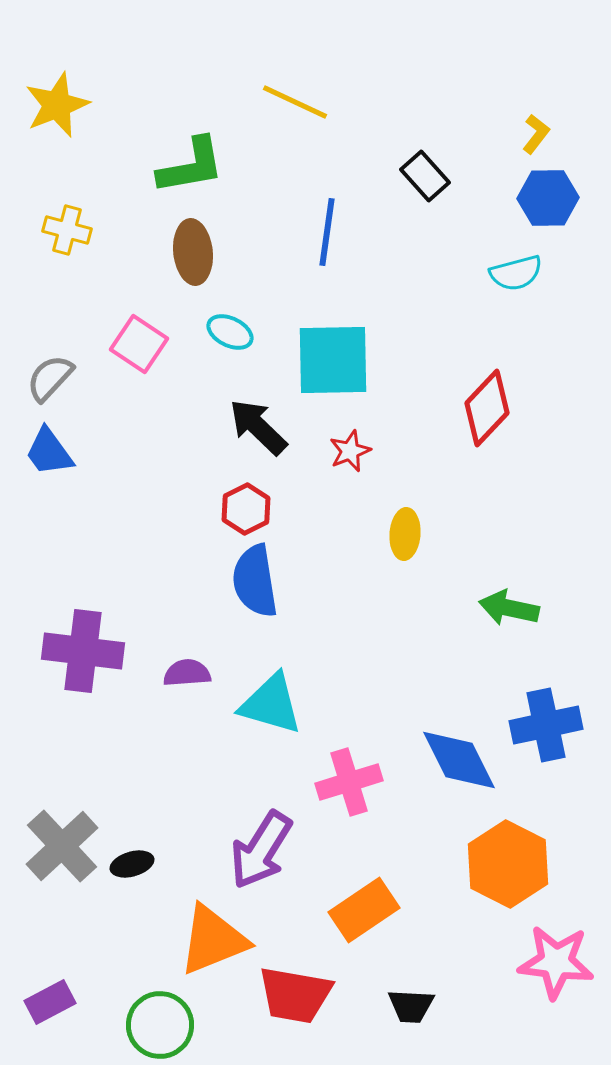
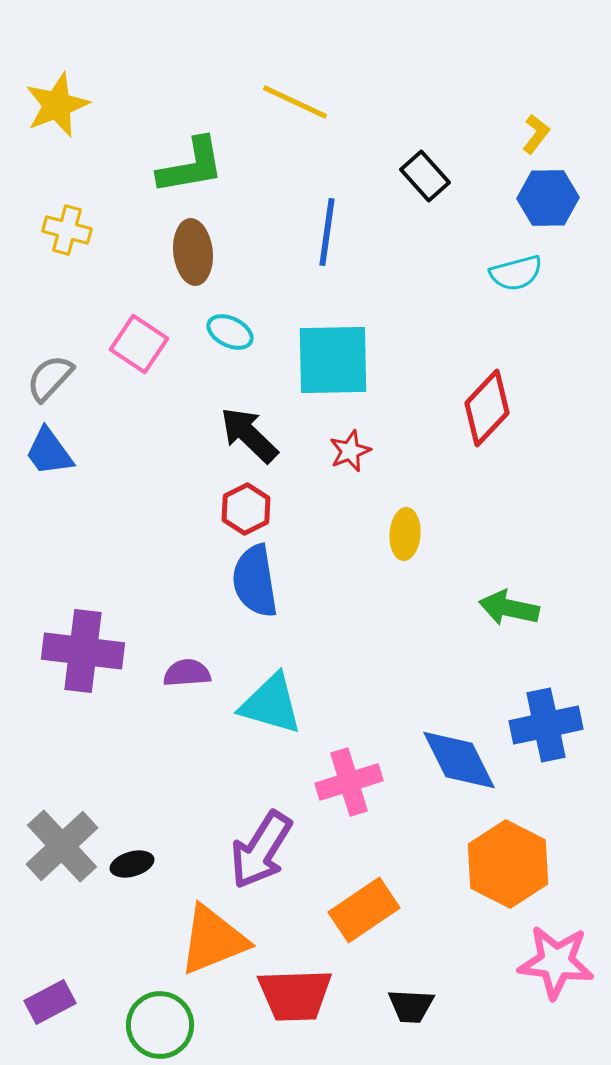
black arrow: moved 9 px left, 8 px down
red trapezoid: rotated 12 degrees counterclockwise
